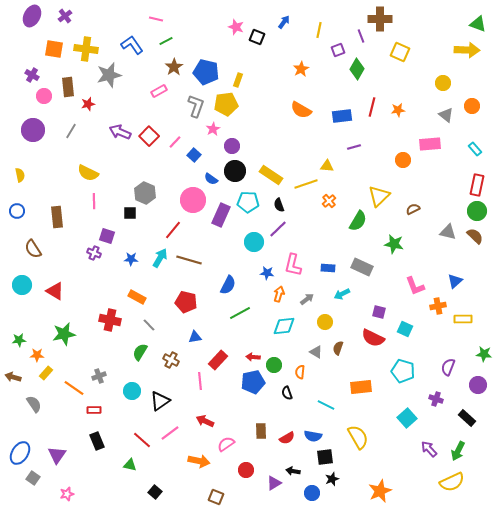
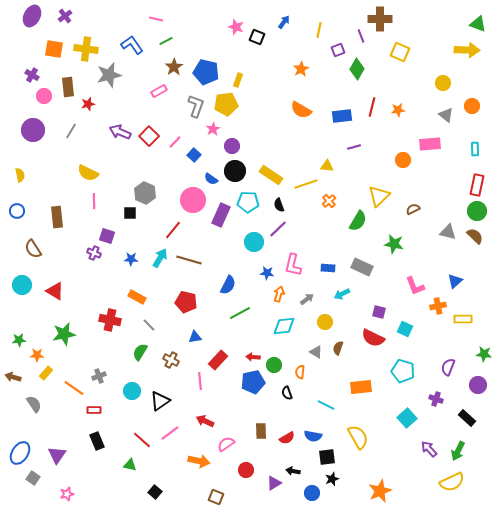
cyan rectangle at (475, 149): rotated 40 degrees clockwise
black square at (325, 457): moved 2 px right
